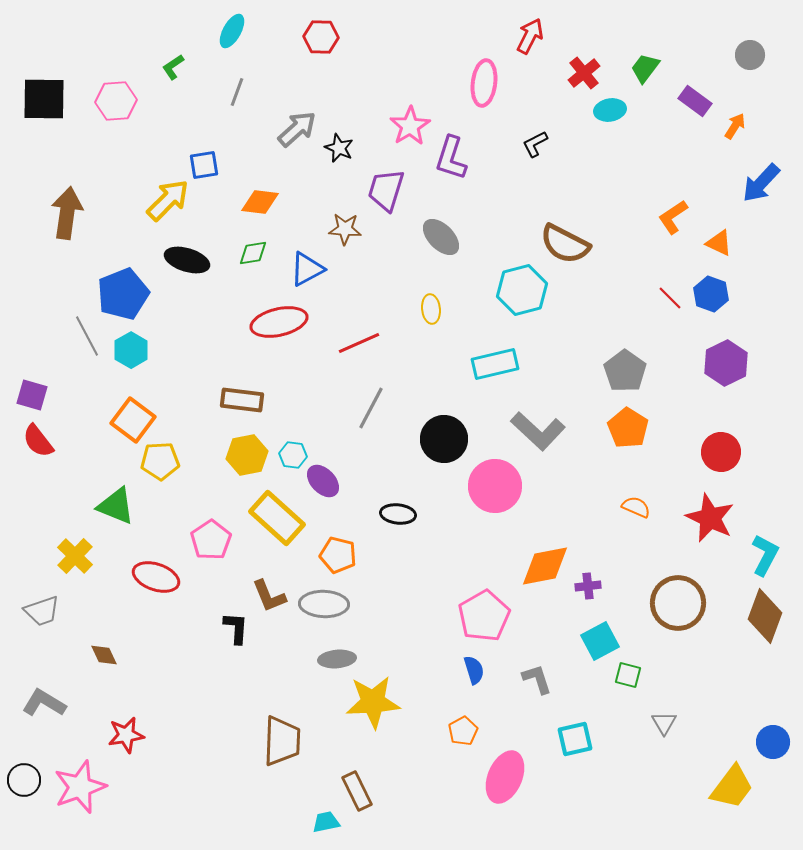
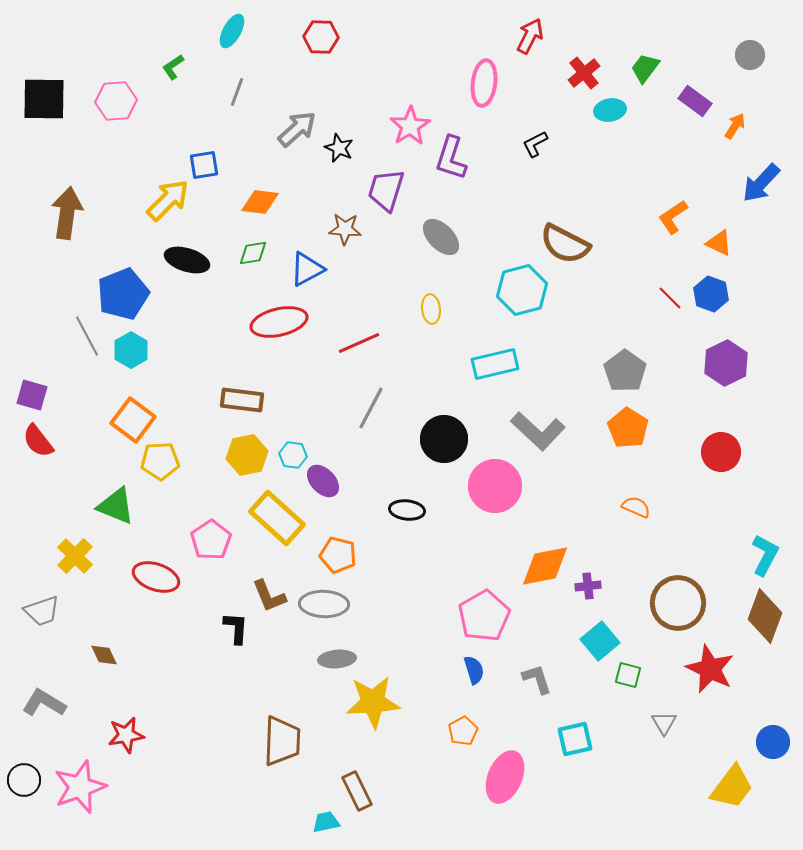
black ellipse at (398, 514): moved 9 px right, 4 px up
red star at (710, 518): moved 151 px down
cyan square at (600, 641): rotated 12 degrees counterclockwise
